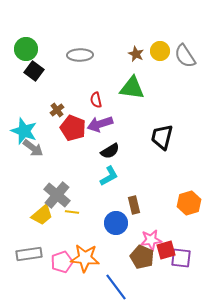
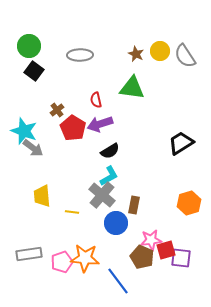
green circle: moved 3 px right, 3 px up
red pentagon: rotated 10 degrees clockwise
black trapezoid: moved 19 px right, 6 px down; rotated 44 degrees clockwise
gray cross: moved 45 px right
brown rectangle: rotated 24 degrees clockwise
yellow trapezoid: moved 19 px up; rotated 125 degrees clockwise
blue line: moved 2 px right, 6 px up
